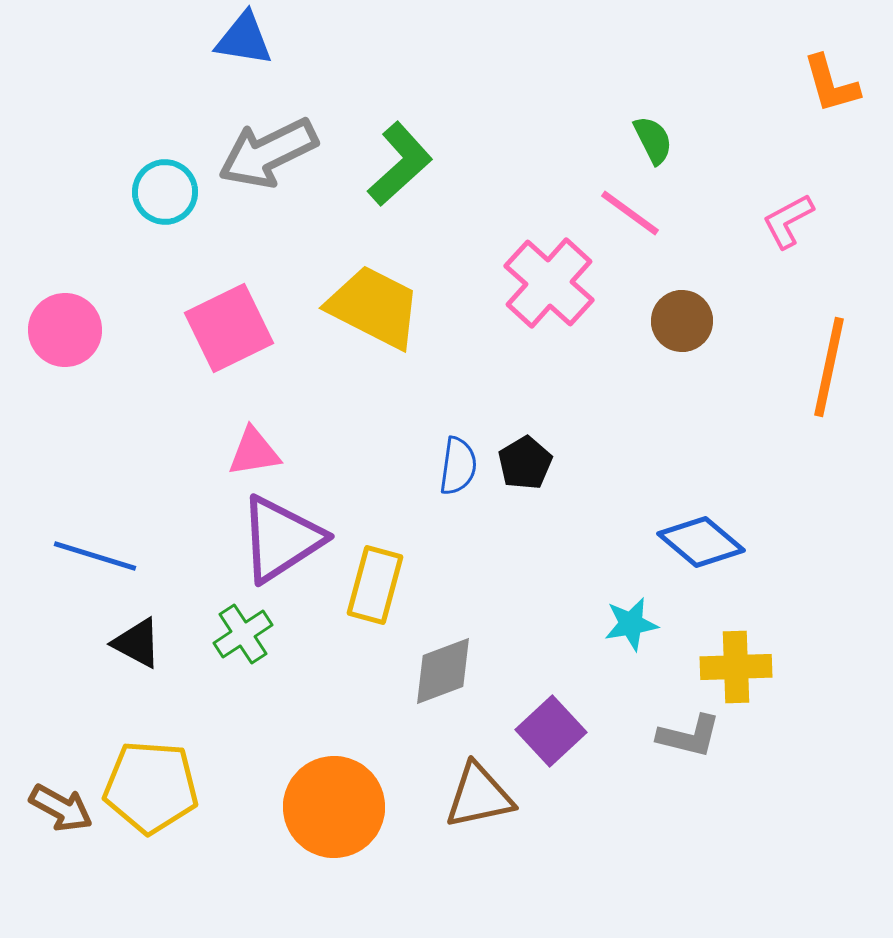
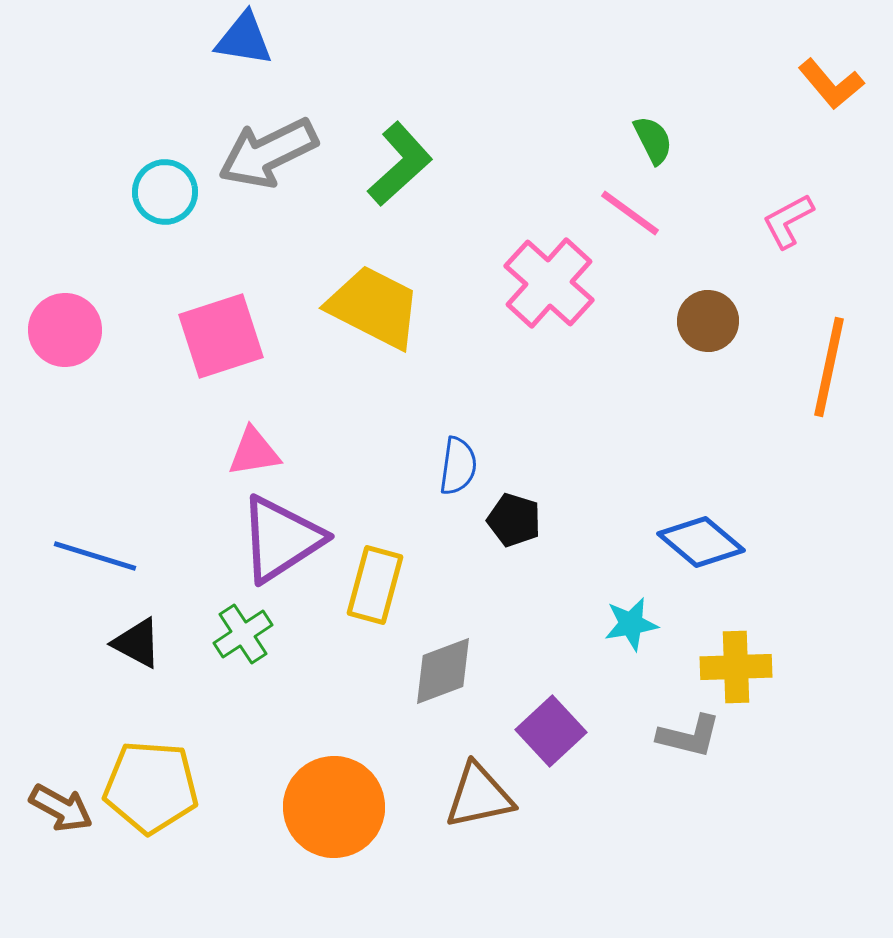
orange L-shape: rotated 24 degrees counterclockwise
brown circle: moved 26 px right
pink square: moved 8 px left, 8 px down; rotated 8 degrees clockwise
black pentagon: moved 11 px left, 57 px down; rotated 24 degrees counterclockwise
